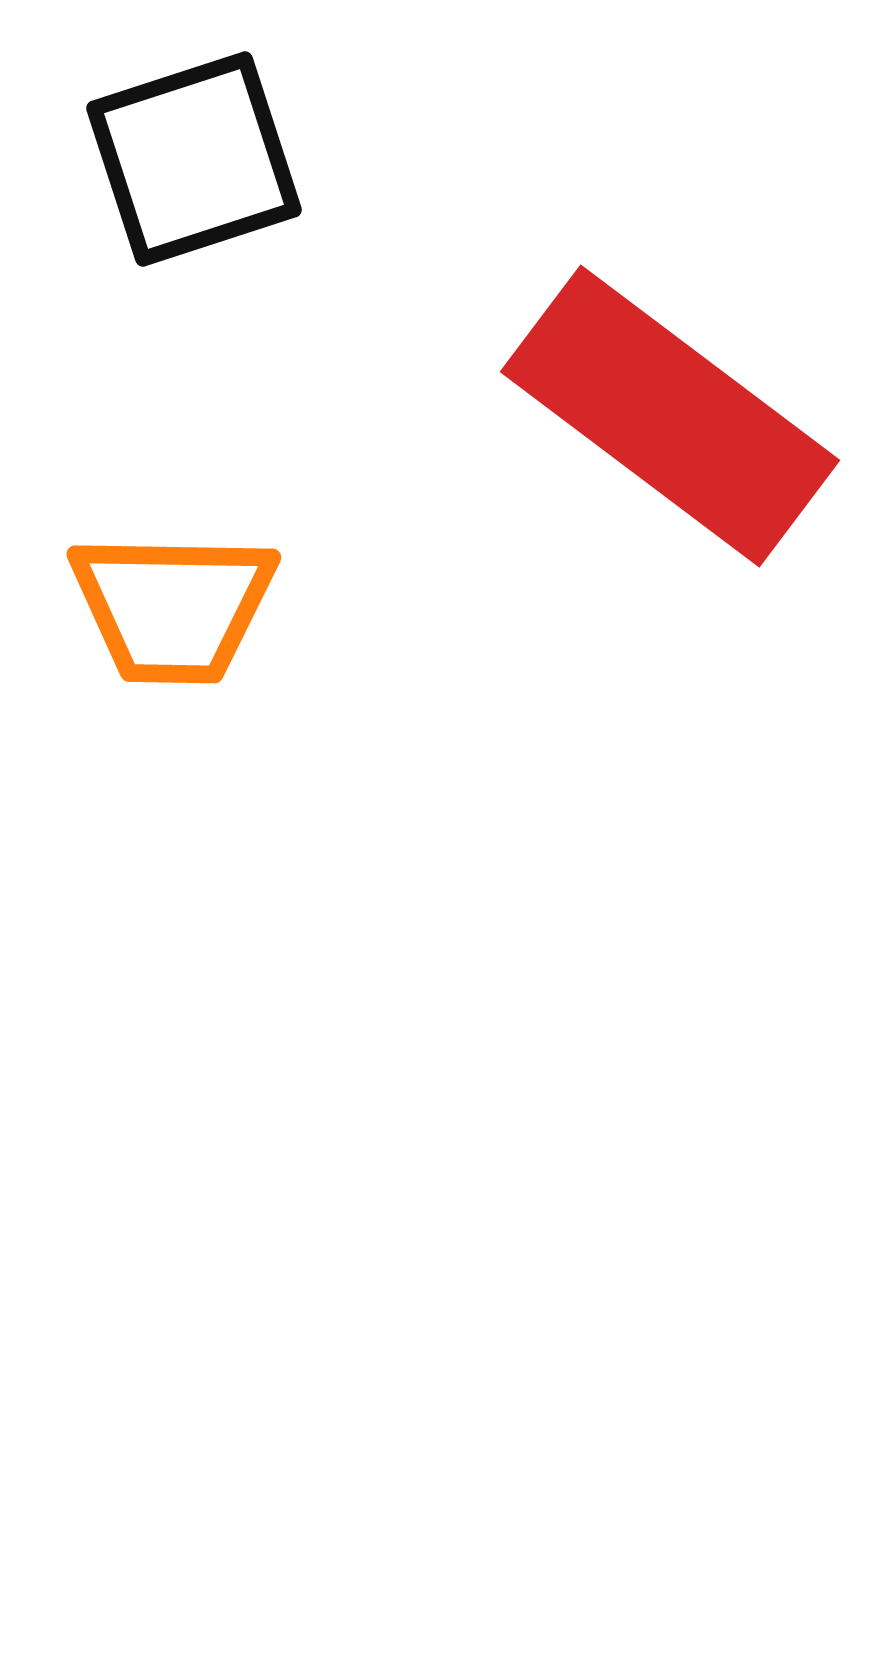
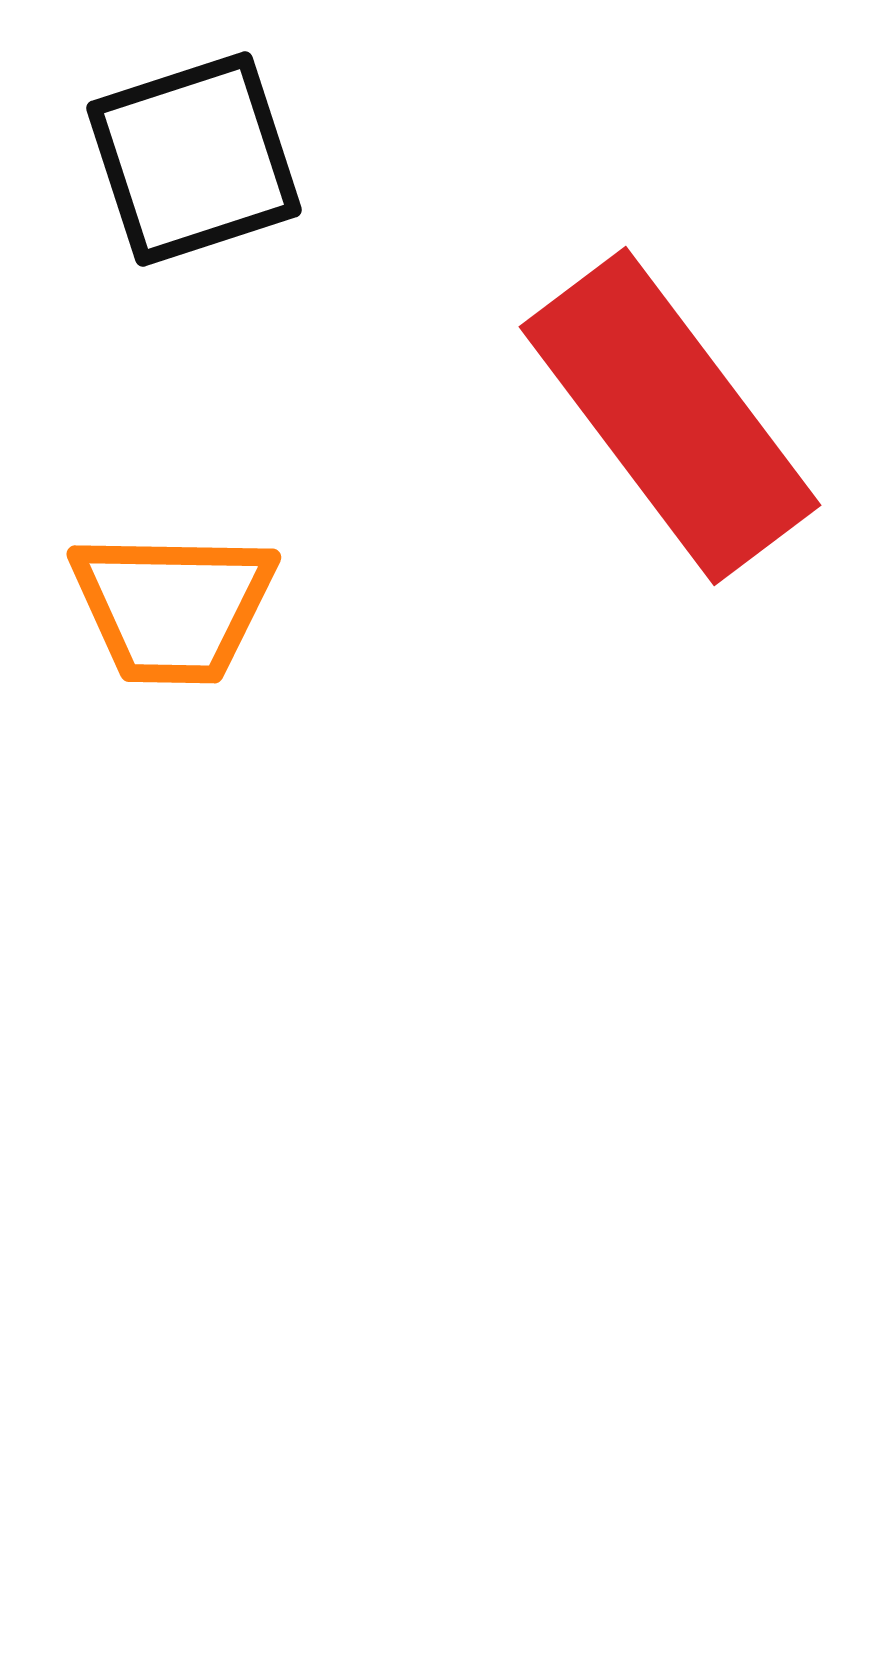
red rectangle: rotated 16 degrees clockwise
